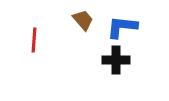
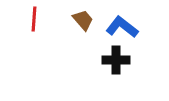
blue L-shape: rotated 32 degrees clockwise
red line: moved 21 px up
